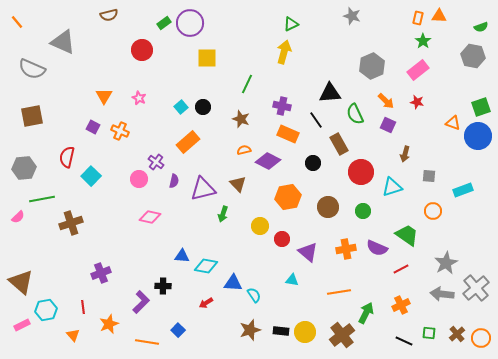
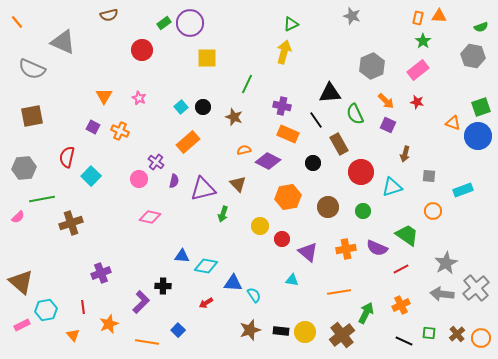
brown star at (241, 119): moved 7 px left, 2 px up
